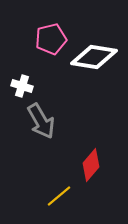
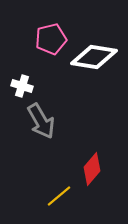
red diamond: moved 1 px right, 4 px down
